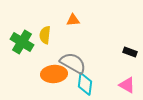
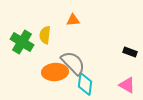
gray semicircle: rotated 16 degrees clockwise
orange ellipse: moved 1 px right, 2 px up
